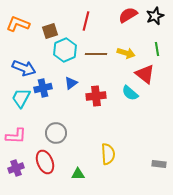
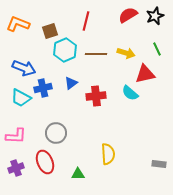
green line: rotated 16 degrees counterclockwise
red triangle: rotated 50 degrees counterclockwise
cyan trapezoid: rotated 90 degrees counterclockwise
